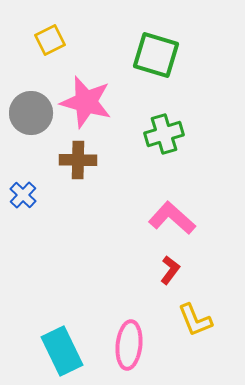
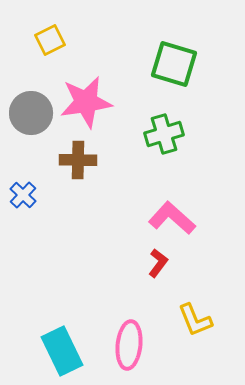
green square: moved 18 px right, 9 px down
pink star: rotated 24 degrees counterclockwise
red L-shape: moved 12 px left, 7 px up
